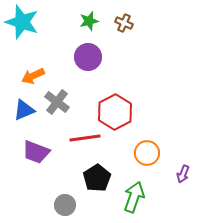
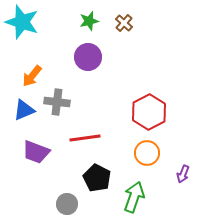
brown cross: rotated 18 degrees clockwise
orange arrow: moved 1 px left; rotated 25 degrees counterclockwise
gray cross: rotated 30 degrees counterclockwise
red hexagon: moved 34 px right
black pentagon: rotated 12 degrees counterclockwise
gray circle: moved 2 px right, 1 px up
